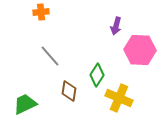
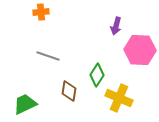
gray line: moved 2 px left; rotated 30 degrees counterclockwise
